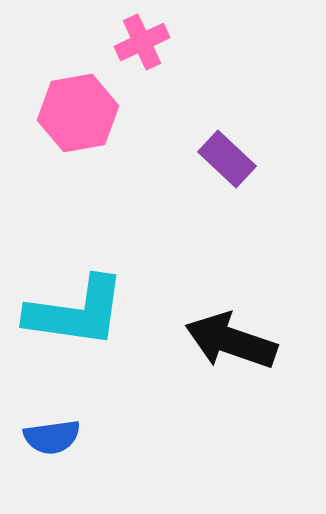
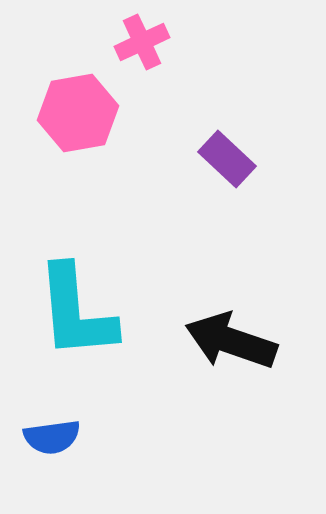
cyan L-shape: rotated 77 degrees clockwise
